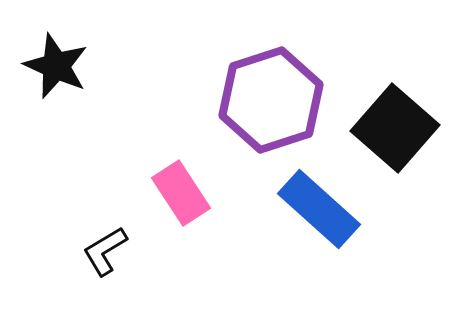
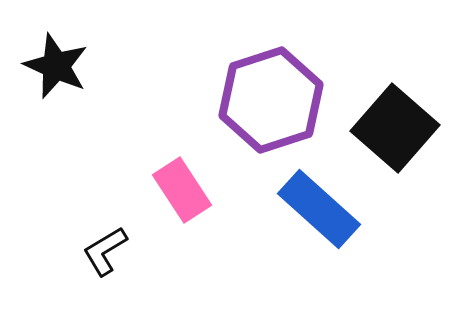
pink rectangle: moved 1 px right, 3 px up
